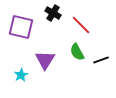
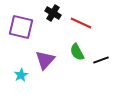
red line: moved 2 px up; rotated 20 degrees counterclockwise
purple triangle: rotated 10 degrees clockwise
